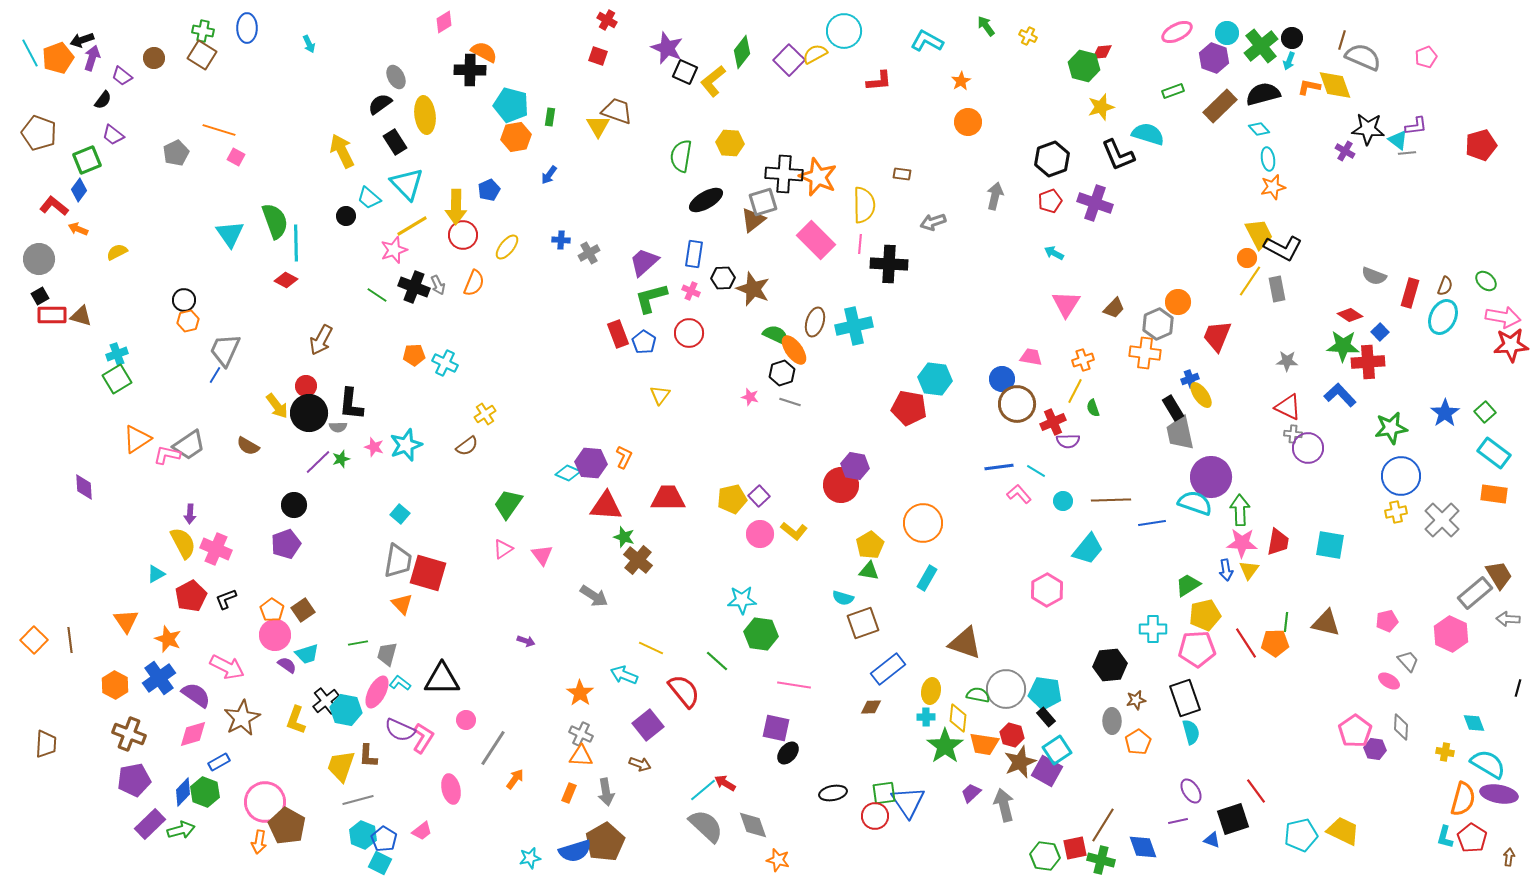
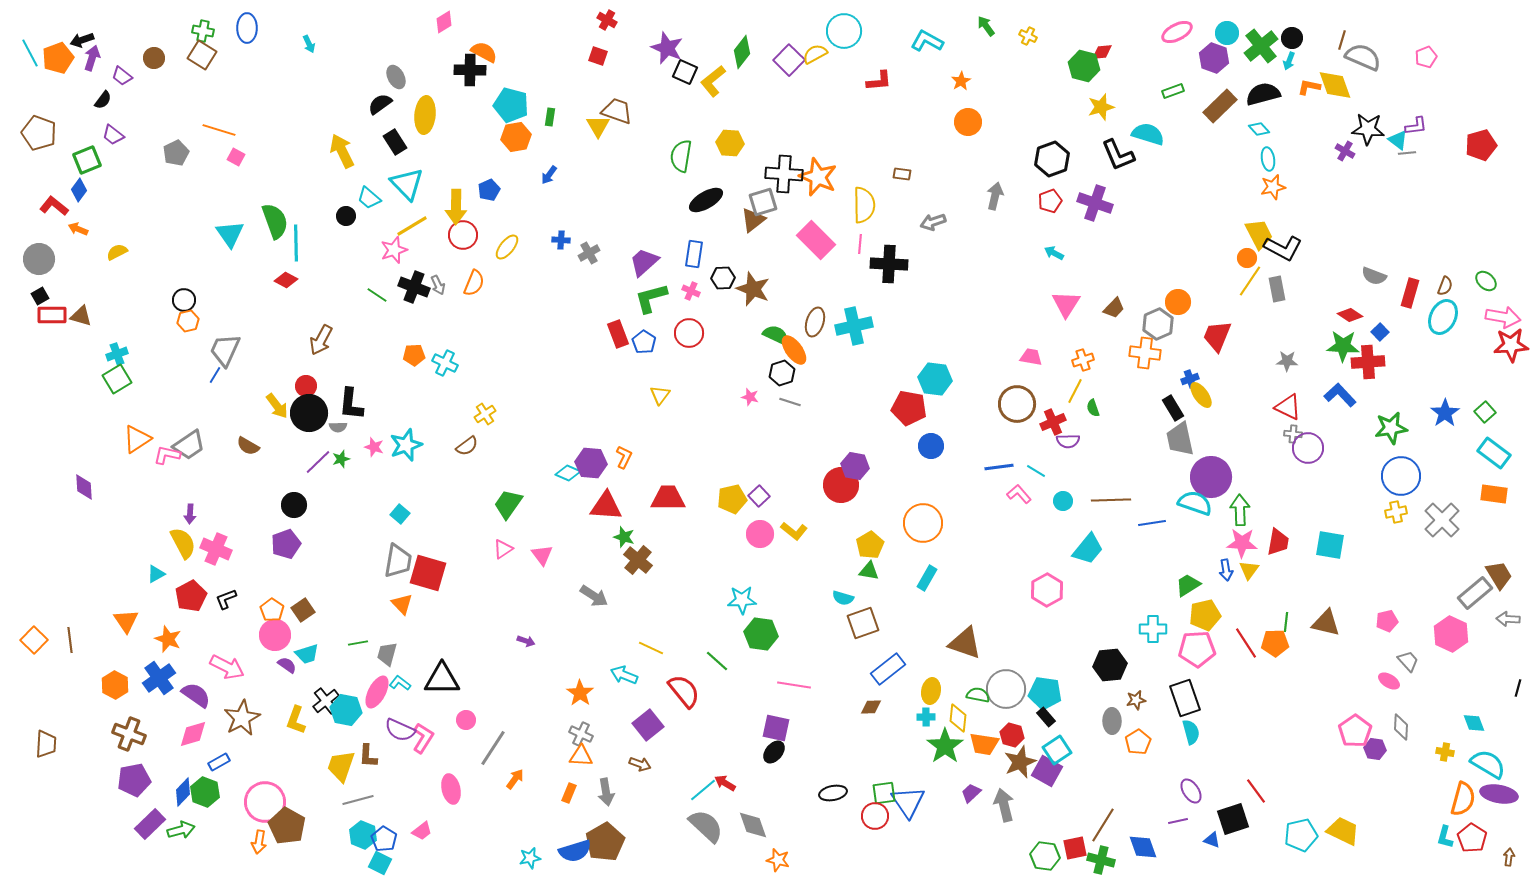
yellow ellipse at (425, 115): rotated 12 degrees clockwise
blue circle at (1002, 379): moved 71 px left, 67 px down
gray trapezoid at (1180, 433): moved 6 px down
black ellipse at (788, 753): moved 14 px left, 1 px up
